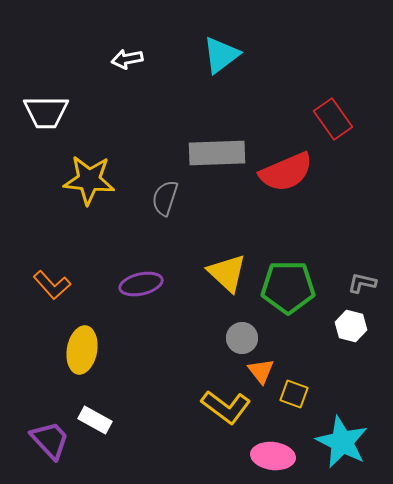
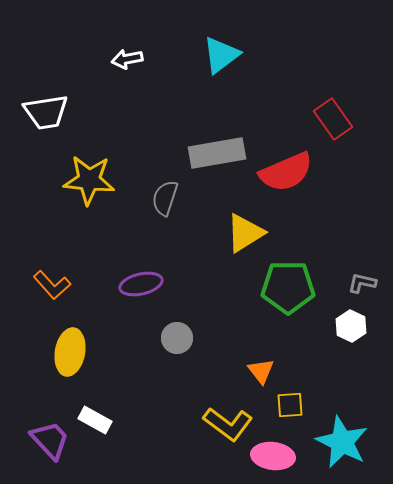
white trapezoid: rotated 9 degrees counterclockwise
gray rectangle: rotated 8 degrees counterclockwise
yellow triangle: moved 18 px right, 40 px up; rotated 45 degrees clockwise
white hexagon: rotated 12 degrees clockwise
gray circle: moved 65 px left
yellow ellipse: moved 12 px left, 2 px down
yellow square: moved 4 px left, 11 px down; rotated 24 degrees counterclockwise
yellow L-shape: moved 2 px right, 17 px down
